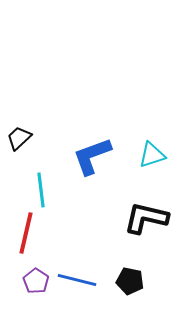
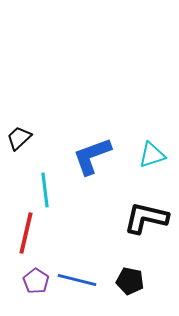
cyan line: moved 4 px right
